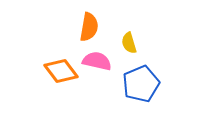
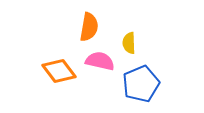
yellow semicircle: rotated 15 degrees clockwise
pink semicircle: moved 3 px right
orange diamond: moved 2 px left
